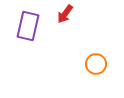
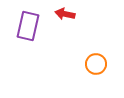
red arrow: rotated 66 degrees clockwise
